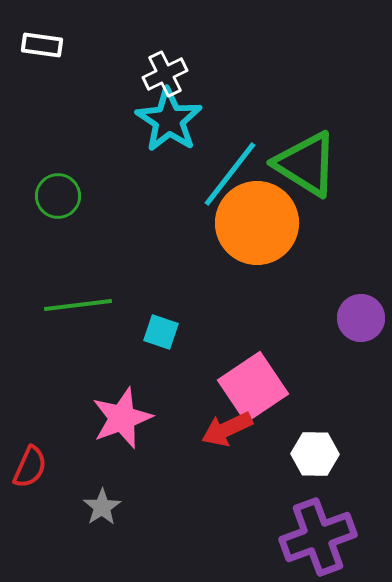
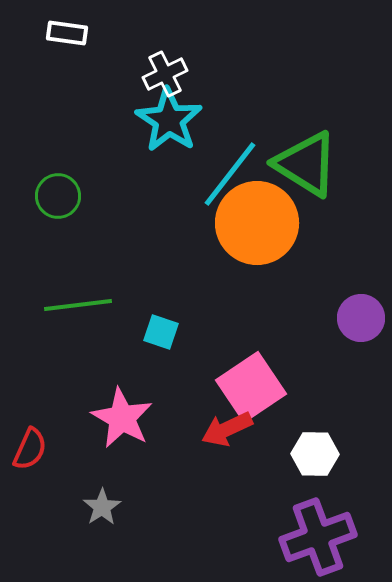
white rectangle: moved 25 px right, 12 px up
pink square: moved 2 px left
pink star: rotated 22 degrees counterclockwise
red semicircle: moved 18 px up
